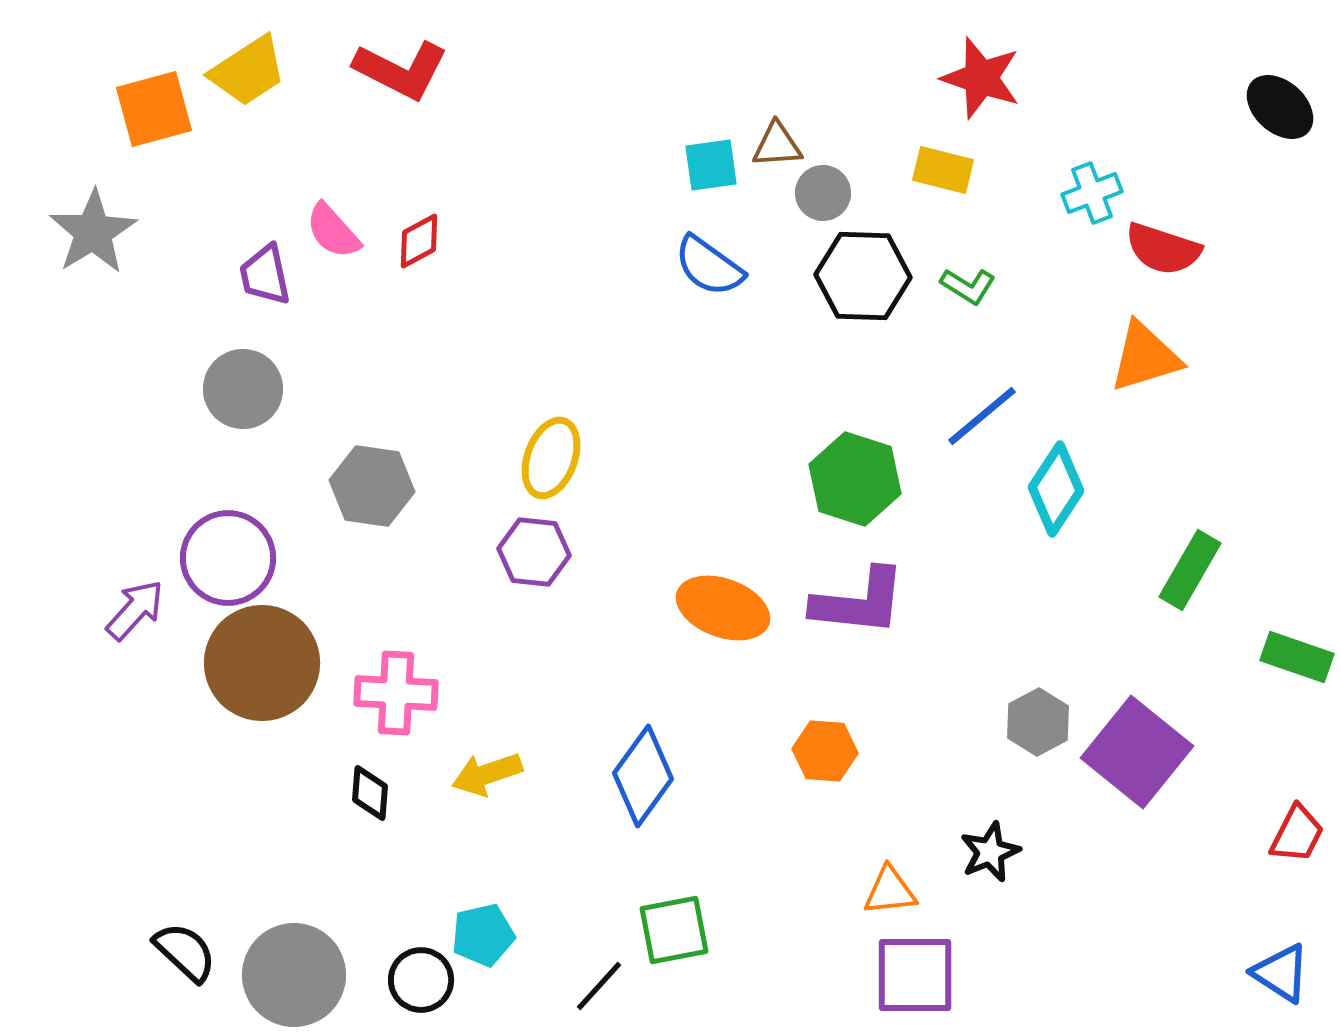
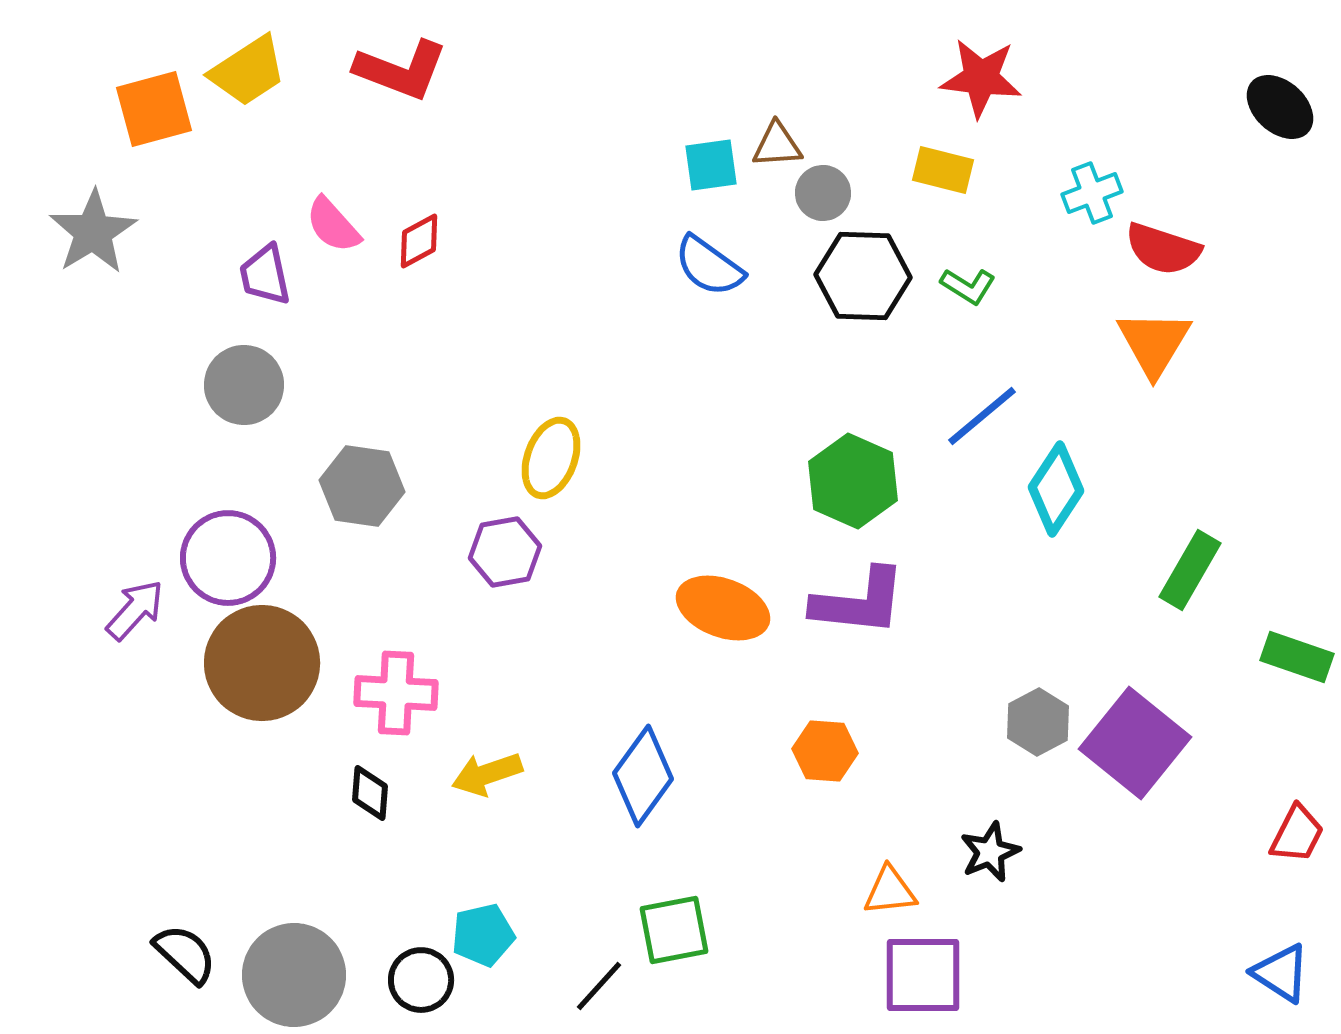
red L-shape at (401, 70): rotated 6 degrees counterclockwise
red star at (981, 78): rotated 12 degrees counterclockwise
pink semicircle at (333, 231): moved 6 px up
orange triangle at (1145, 357): moved 9 px right, 14 px up; rotated 42 degrees counterclockwise
gray circle at (243, 389): moved 1 px right, 4 px up
green hexagon at (855, 479): moved 2 px left, 2 px down; rotated 6 degrees clockwise
gray hexagon at (372, 486): moved 10 px left
purple hexagon at (534, 552): moved 29 px left; rotated 16 degrees counterclockwise
purple square at (1137, 752): moved 2 px left, 9 px up
black semicircle at (185, 952): moved 2 px down
purple square at (915, 975): moved 8 px right
